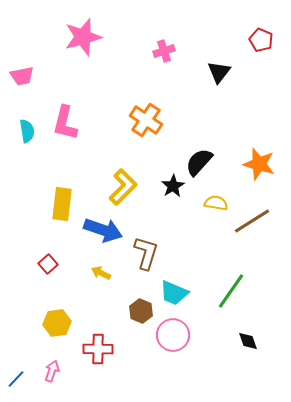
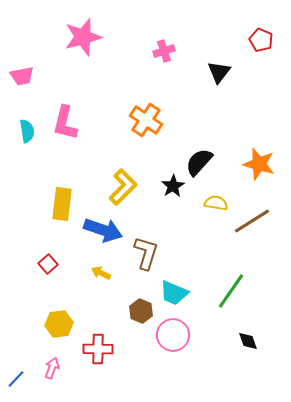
yellow hexagon: moved 2 px right, 1 px down
pink arrow: moved 3 px up
